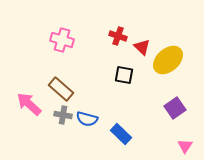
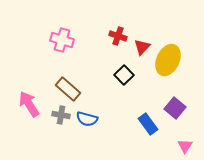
red triangle: rotated 30 degrees clockwise
yellow ellipse: rotated 24 degrees counterclockwise
black square: rotated 36 degrees clockwise
brown rectangle: moved 7 px right
pink arrow: rotated 16 degrees clockwise
purple square: rotated 15 degrees counterclockwise
gray cross: moved 2 px left
blue rectangle: moved 27 px right, 10 px up; rotated 10 degrees clockwise
